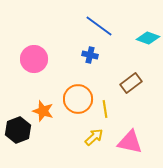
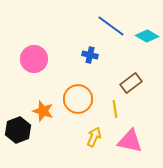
blue line: moved 12 px right
cyan diamond: moved 1 px left, 2 px up; rotated 10 degrees clockwise
yellow line: moved 10 px right
yellow arrow: rotated 24 degrees counterclockwise
pink triangle: moved 1 px up
